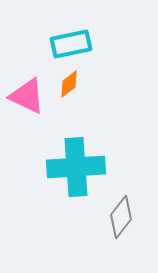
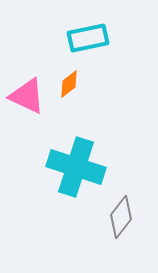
cyan rectangle: moved 17 px right, 6 px up
cyan cross: rotated 22 degrees clockwise
